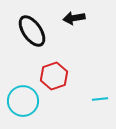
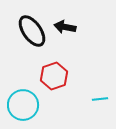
black arrow: moved 9 px left, 9 px down; rotated 20 degrees clockwise
cyan circle: moved 4 px down
